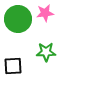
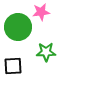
pink star: moved 4 px left, 1 px up
green circle: moved 8 px down
